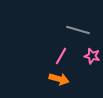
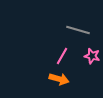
pink line: moved 1 px right
